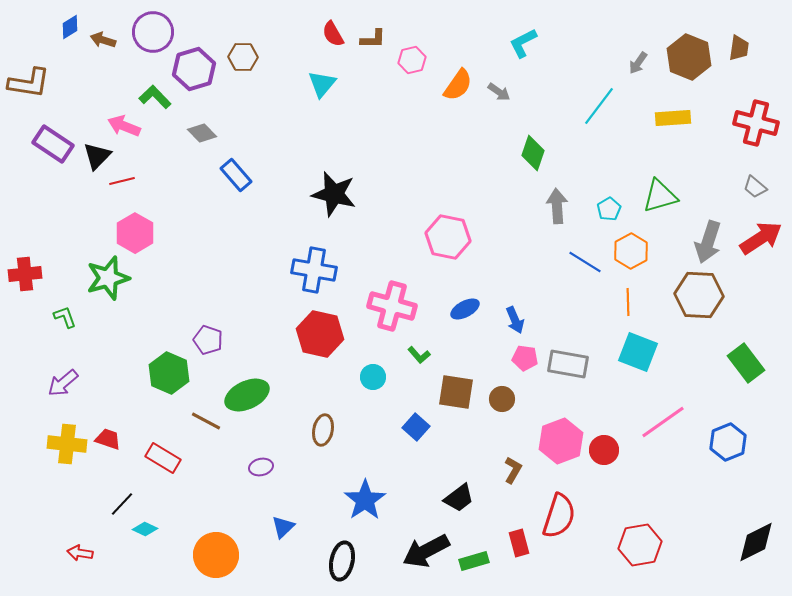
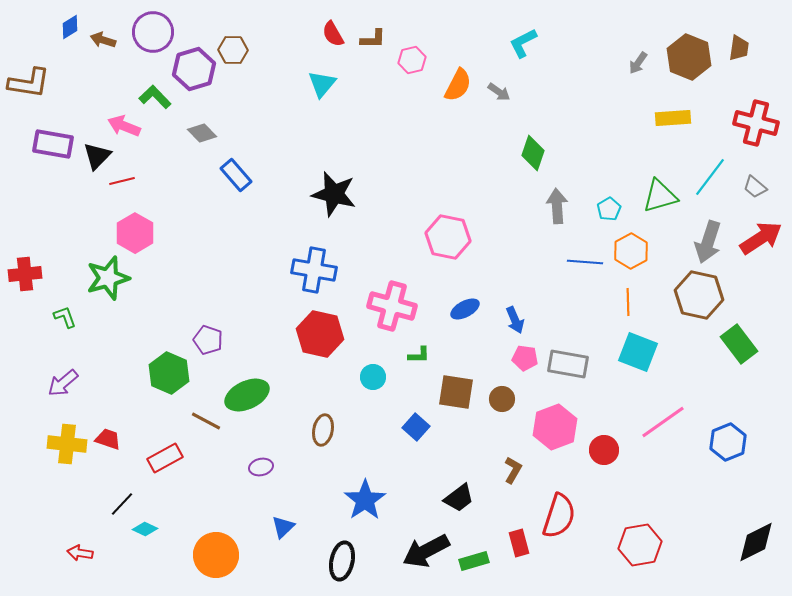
brown hexagon at (243, 57): moved 10 px left, 7 px up
orange semicircle at (458, 85): rotated 8 degrees counterclockwise
cyan line at (599, 106): moved 111 px right, 71 px down
purple rectangle at (53, 144): rotated 24 degrees counterclockwise
blue line at (585, 262): rotated 28 degrees counterclockwise
brown hexagon at (699, 295): rotated 9 degrees clockwise
green L-shape at (419, 355): rotated 50 degrees counterclockwise
green rectangle at (746, 363): moved 7 px left, 19 px up
pink hexagon at (561, 441): moved 6 px left, 14 px up
red rectangle at (163, 458): moved 2 px right; rotated 60 degrees counterclockwise
